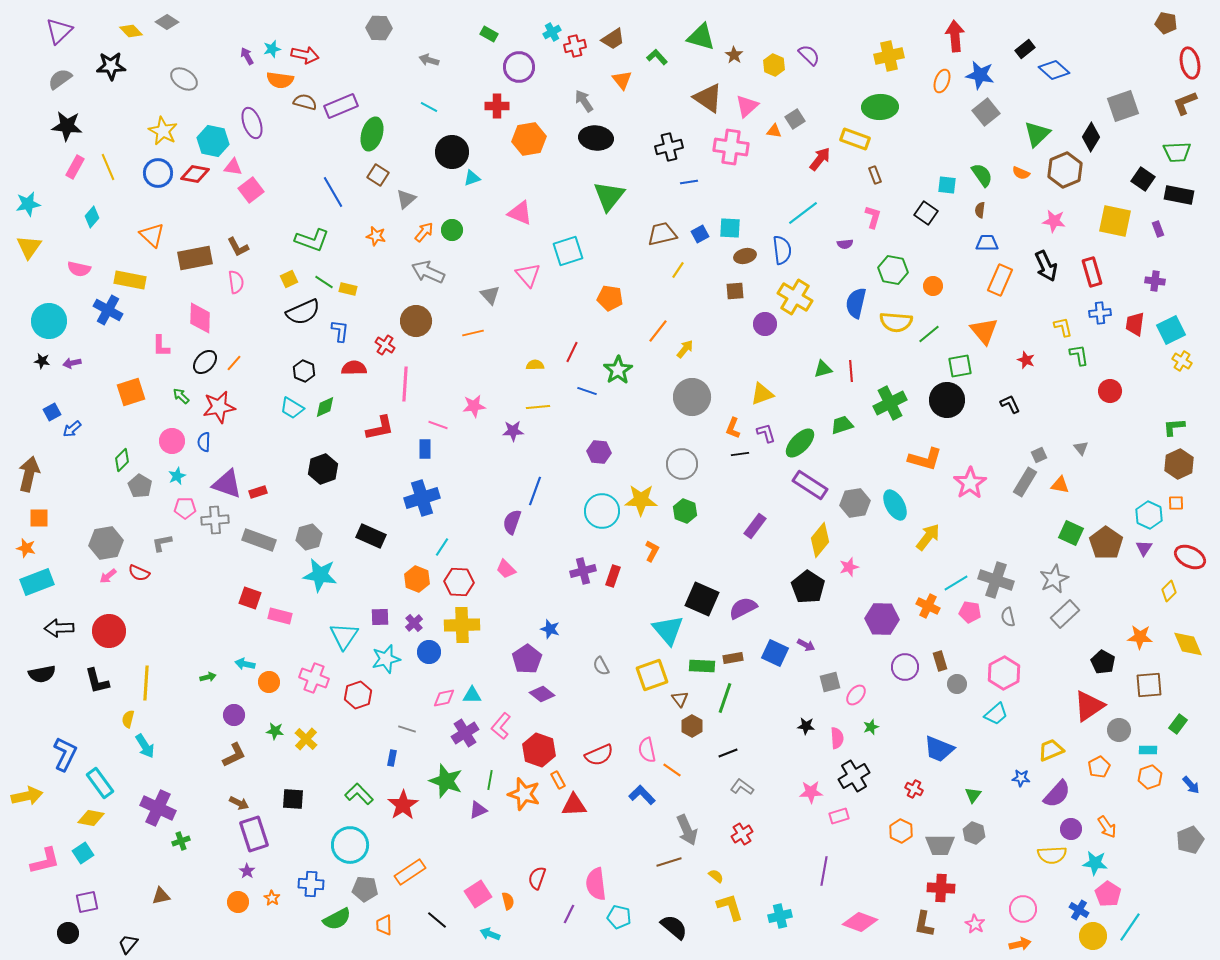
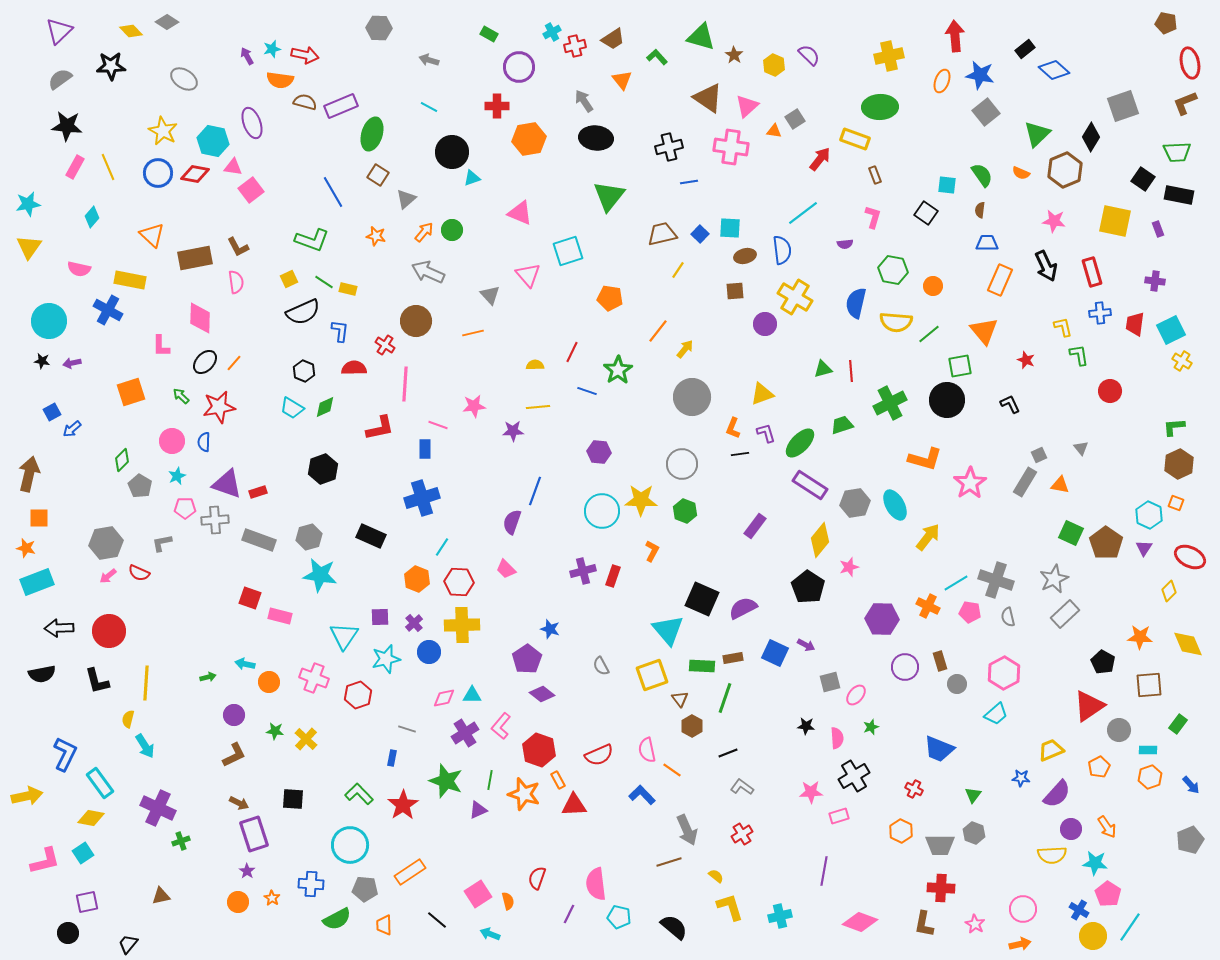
blue square at (700, 234): rotated 18 degrees counterclockwise
orange square at (1176, 503): rotated 21 degrees clockwise
